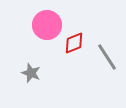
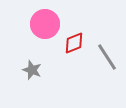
pink circle: moved 2 px left, 1 px up
gray star: moved 1 px right, 3 px up
